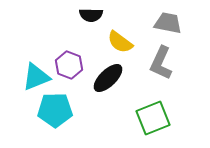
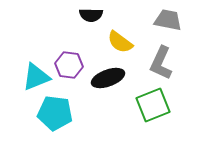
gray trapezoid: moved 3 px up
purple hexagon: rotated 12 degrees counterclockwise
black ellipse: rotated 24 degrees clockwise
cyan pentagon: moved 3 px down; rotated 8 degrees clockwise
green square: moved 13 px up
